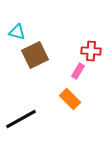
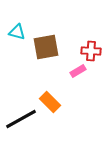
brown square: moved 11 px right, 8 px up; rotated 16 degrees clockwise
pink rectangle: rotated 28 degrees clockwise
orange rectangle: moved 20 px left, 3 px down
